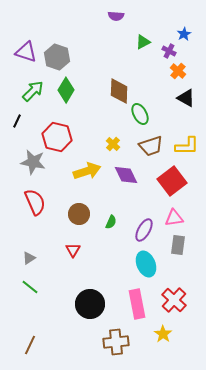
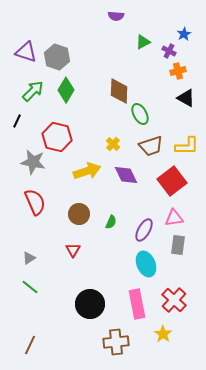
orange cross: rotated 35 degrees clockwise
